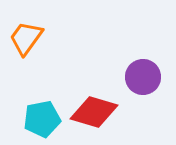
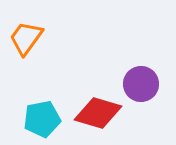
purple circle: moved 2 px left, 7 px down
red diamond: moved 4 px right, 1 px down
